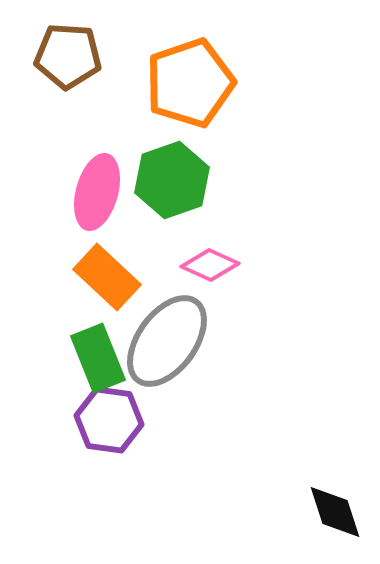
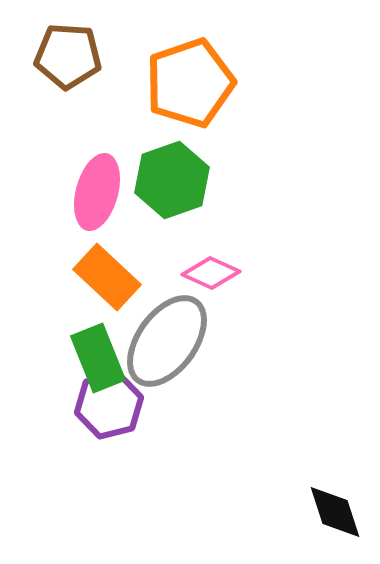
pink diamond: moved 1 px right, 8 px down
purple hexagon: moved 15 px up; rotated 22 degrees counterclockwise
